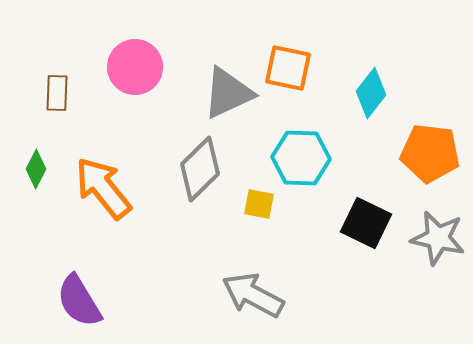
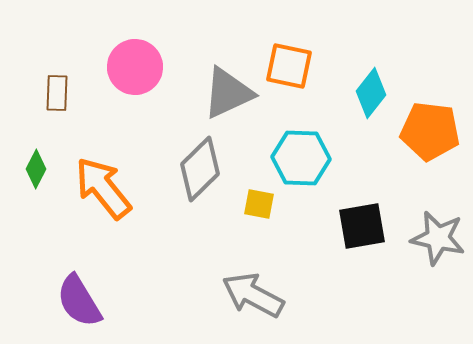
orange square: moved 1 px right, 2 px up
orange pentagon: moved 22 px up
black square: moved 4 px left, 3 px down; rotated 36 degrees counterclockwise
